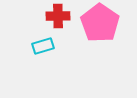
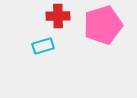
pink pentagon: moved 3 px right, 2 px down; rotated 21 degrees clockwise
